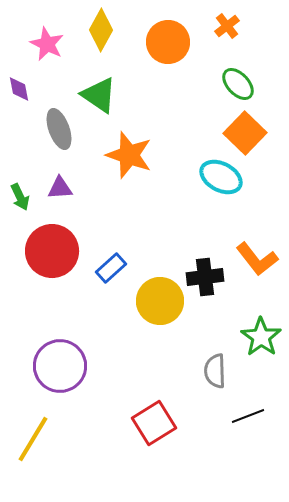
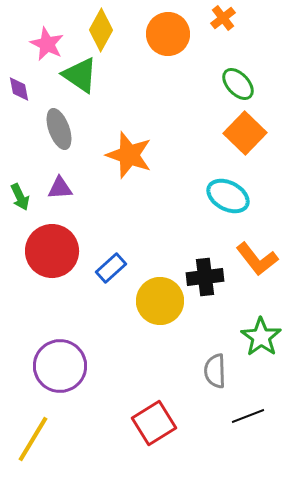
orange cross: moved 4 px left, 8 px up
orange circle: moved 8 px up
green triangle: moved 19 px left, 20 px up
cyan ellipse: moved 7 px right, 19 px down
